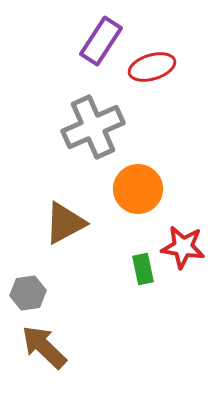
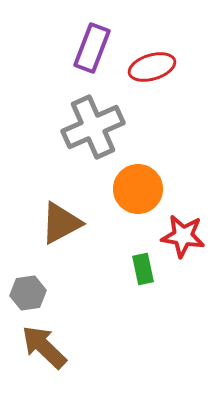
purple rectangle: moved 9 px left, 7 px down; rotated 12 degrees counterclockwise
brown triangle: moved 4 px left
red star: moved 11 px up
